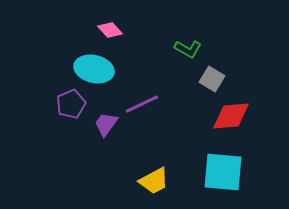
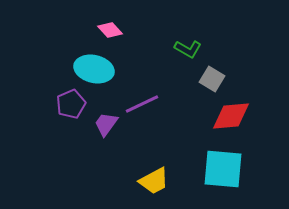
cyan square: moved 3 px up
